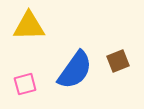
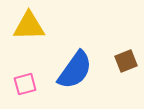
brown square: moved 8 px right
